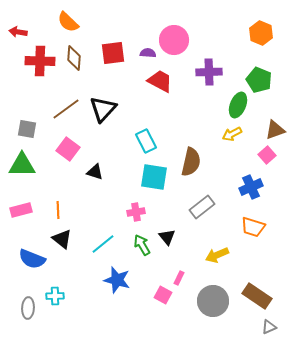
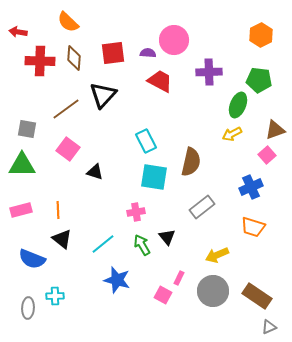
orange hexagon at (261, 33): moved 2 px down; rotated 10 degrees clockwise
green pentagon at (259, 80): rotated 15 degrees counterclockwise
black triangle at (103, 109): moved 14 px up
gray circle at (213, 301): moved 10 px up
